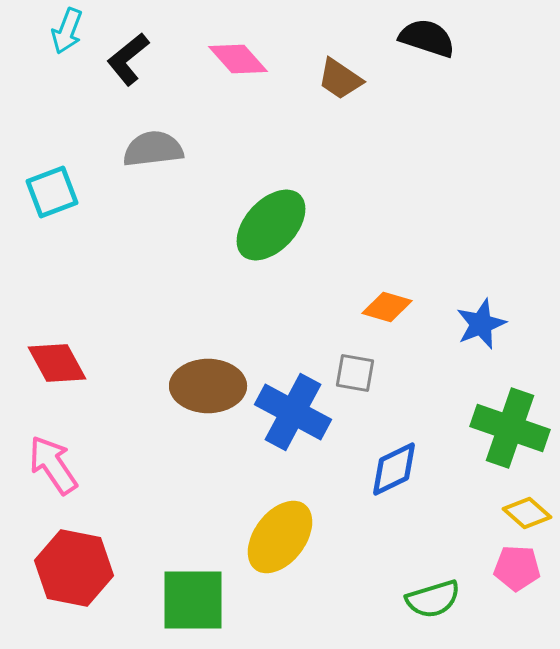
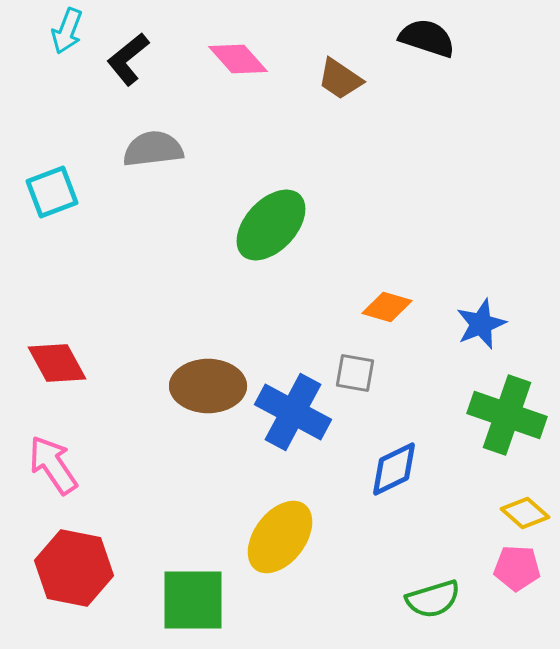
green cross: moved 3 px left, 13 px up
yellow diamond: moved 2 px left
